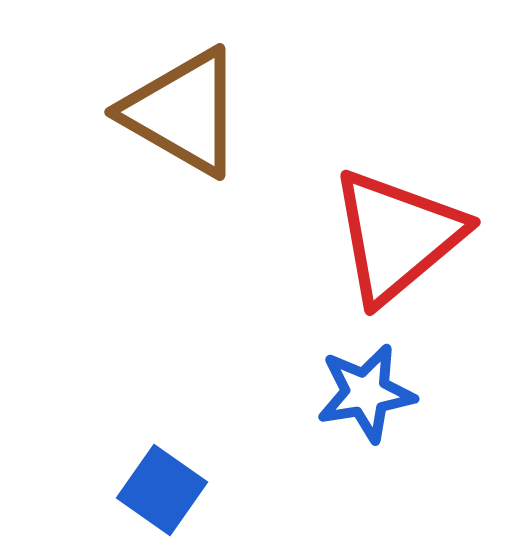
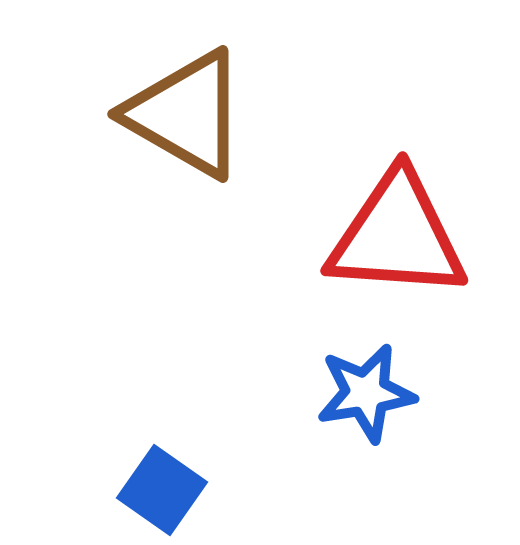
brown triangle: moved 3 px right, 2 px down
red triangle: rotated 44 degrees clockwise
